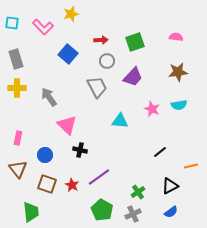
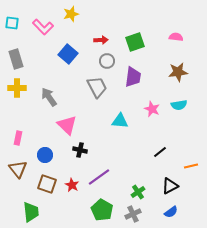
purple trapezoid: rotated 35 degrees counterclockwise
